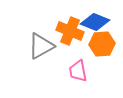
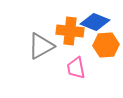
orange cross: rotated 16 degrees counterclockwise
orange hexagon: moved 4 px right, 1 px down
pink trapezoid: moved 2 px left, 3 px up
